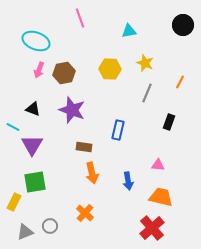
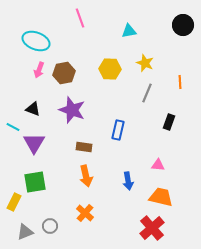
orange line: rotated 32 degrees counterclockwise
purple triangle: moved 2 px right, 2 px up
orange arrow: moved 6 px left, 3 px down
